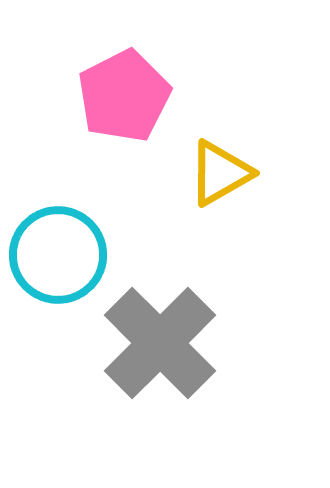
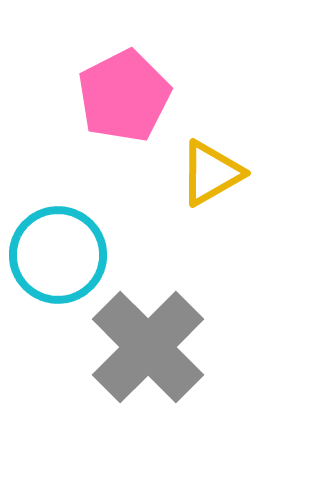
yellow triangle: moved 9 px left
gray cross: moved 12 px left, 4 px down
